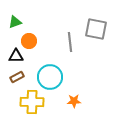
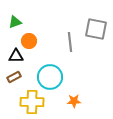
brown rectangle: moved 3 px left
